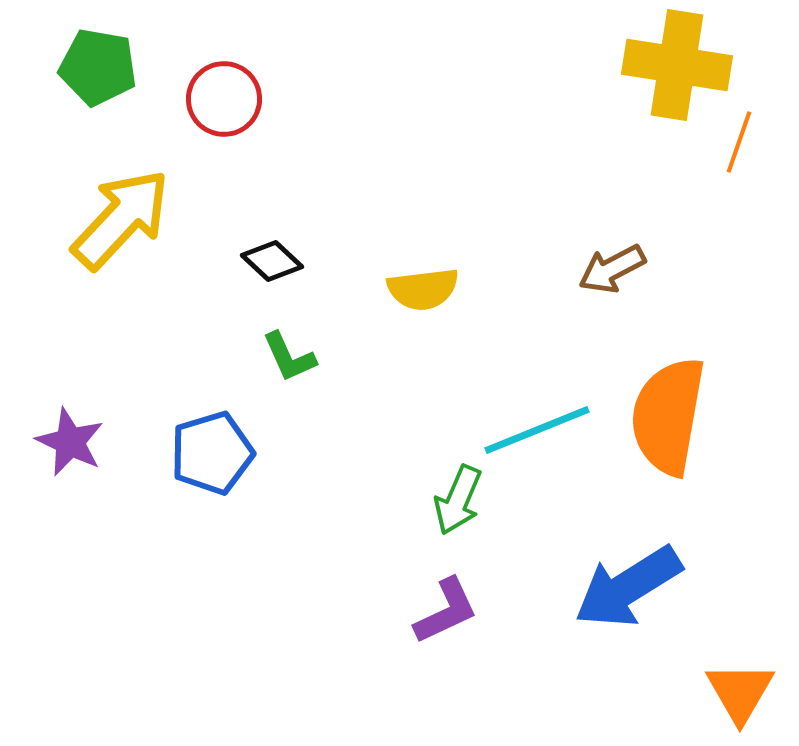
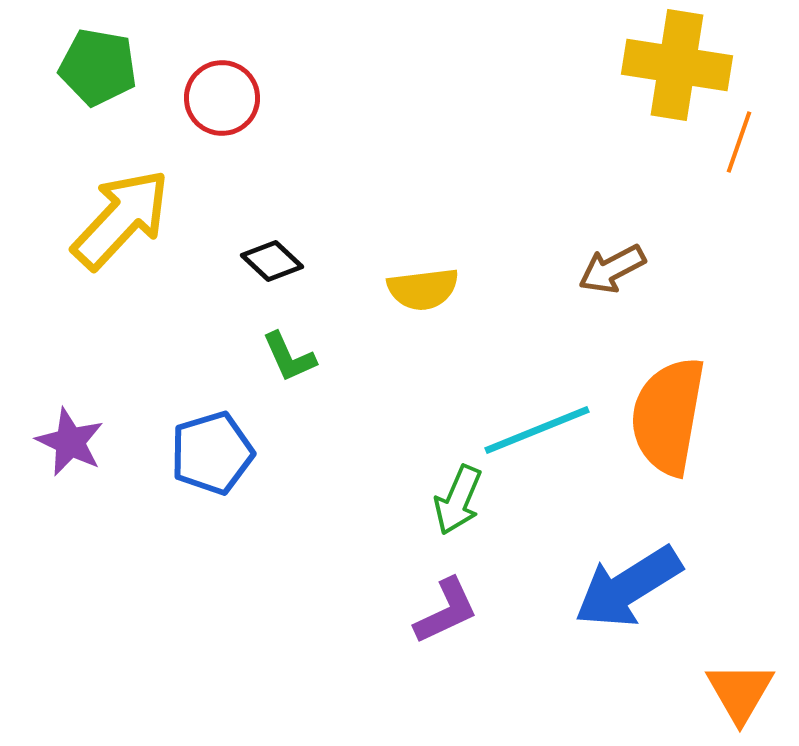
red circle: moved 2 px left, 1 px up
